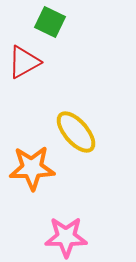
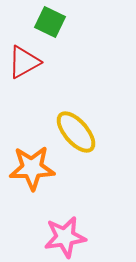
pink star: moved 1 px left; rotated 9 degrees counterclockwise
